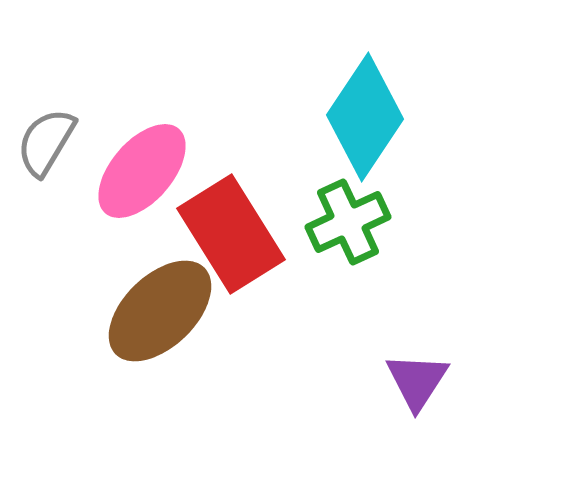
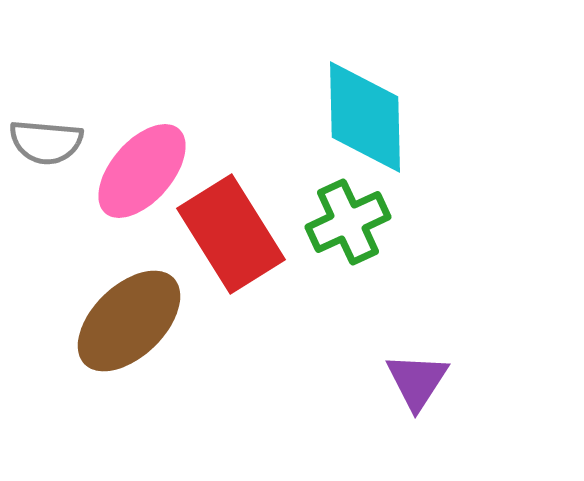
cyan diamond: rotated 35 degrees counterclockwise
gray semicircle: rotated 116 degrees counterclockwise
brown ellipse: moved 31 px left, 10 px down
